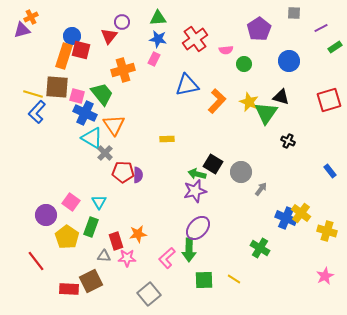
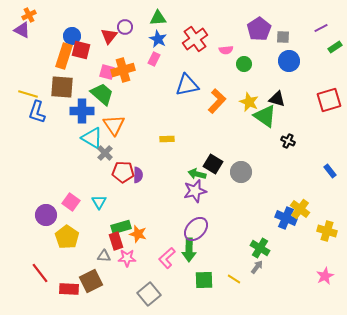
gray square at (294, 13): moved 11 px left, 24 px down
orange cross at (31, 17): moved 2 px left, 2 px up
purple circle at (122, 22): moved 3 px right, 5 px down
purple triangle at (22, 30): rotated 42 degrees clockwise
blue star at (158, 39): rotated 18 degrees clockwise
brown square at (57, 87): moved 5 px right
yellow line at (33, 94): moved 5 px left
green trapezoid at (102, 94): rotated 10 degrees counterclockwise
pink square at (77, 96): moved 30 px right, 24 px up
black triangle at (281, 97): moved 4 px left, 2 px down
blue L-shape at (37, 112): rotated 25 degrees counterclockwise
blue cross at (85, 113): moved 3 px left, 2 px up; rotated 25 degrees counterclockwise
green triangle at (266, 113): moved 1 px left, 3 px down; rotated 30 degrees counterclockwise
gray arrow at (261, 189): moved 4 px left, 78 px down
yellow cross at (301, 213): moved 1 px left, 4 px up
green rectangle at (91, 227): moved 30 px right; rotated 54 degrees clockwise
purple ellipse at (198, 228): moved 2 px left, 1 px down
orange star at (138, 234): rotated 24 degrees clockwise
red line at (36, 261): moved 4 px right, 12 px down
